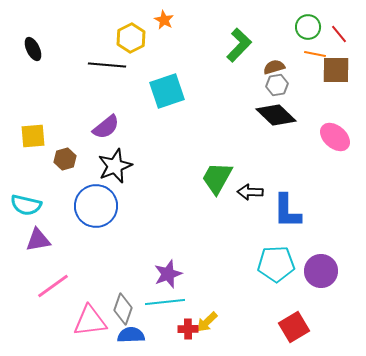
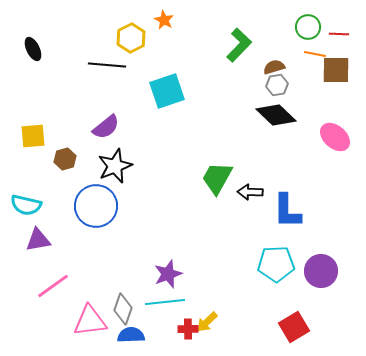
red line: rotated 48 degrees counterclockwise
